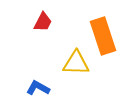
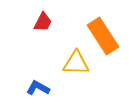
orange rectangle: rotated 15 degrees counterclockwise
